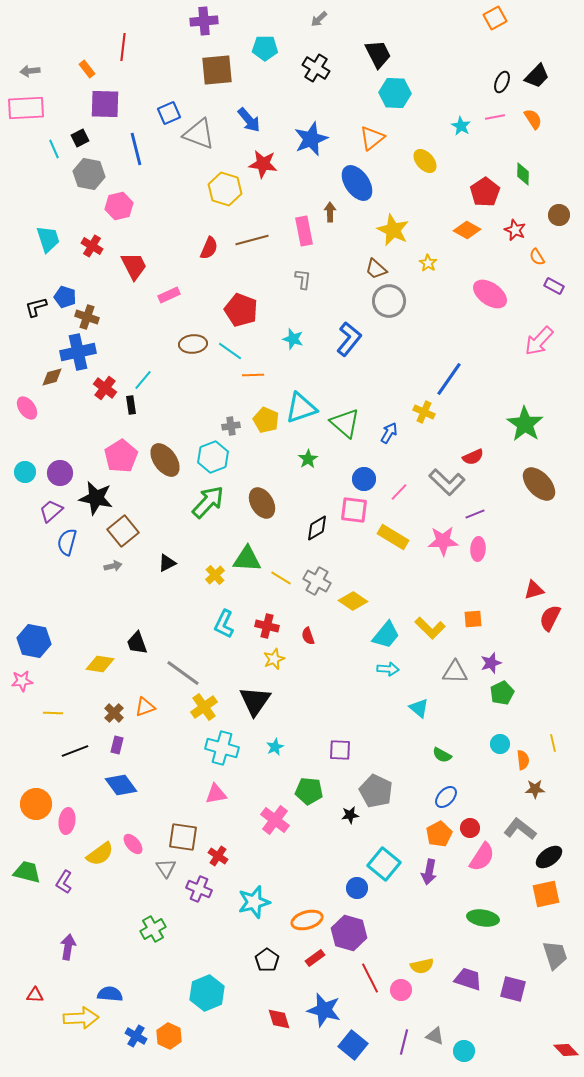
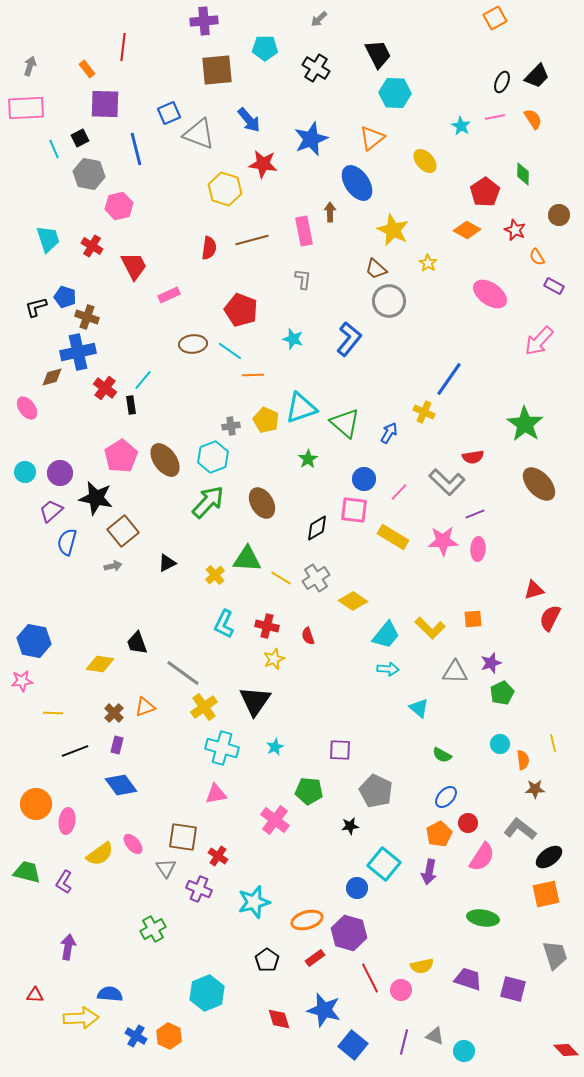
gray arrow at (30, 71): moved 5 px up; rotated 114 degrees clockwise
red semicircle at (209, 248): rotated 15 degrees counterclockwise
red semicircle at (473, 457): rotated 15 degrees clockwise
gray cross at (317, 581): moved 1 px left, 3 px up; rotated 28 degrees clockwise
black star at (350, 815): moved 11 px down
red circle at (470, 828): moved 2 px left, 5 px up
